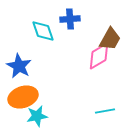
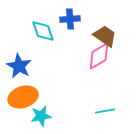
brown trapezoid: moved 5 px left, 3 px up; rotated 85 degrees counterclockwise
cyan star: moved 4 px right
